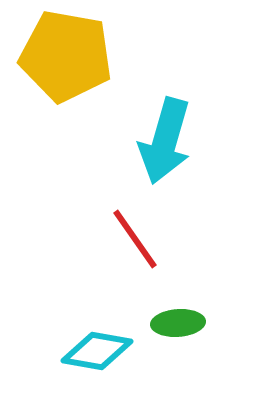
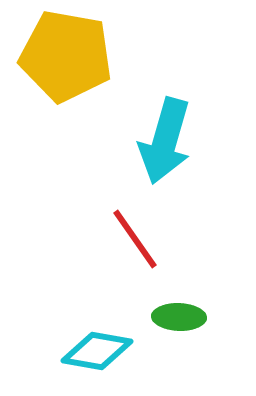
green ellipse: moved 1 px right, 6 px up; rotated 6 degrees clockwise
